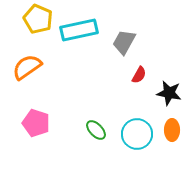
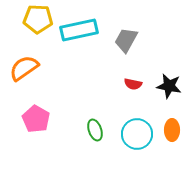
yellow pentagon: rotated 20 degrees counterclockwise
gray trapezoid: moved 2 px right, 2 px up
orange semicircle: moved 3 px left, 1 px down
red semicircle: moved 6 px left, 9 px down; rotated 72 degrees clockwise
black star: moved 7 px up
pink pentagon: moved 4 px up; rotated 12 degrees clockwise
green ellipse: moved 1 px left; rotated 25 degrees clockwise
